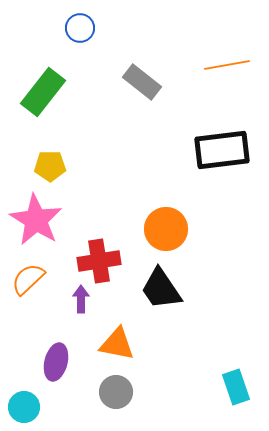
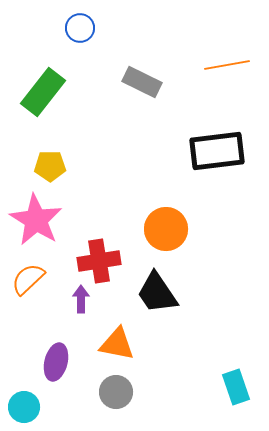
gray rectangle: rotated 12 degrees counterclockwise
black rectangle: moved 5 px left, 1 px down
black trapezoid: moved 4 px left, 4 px down
